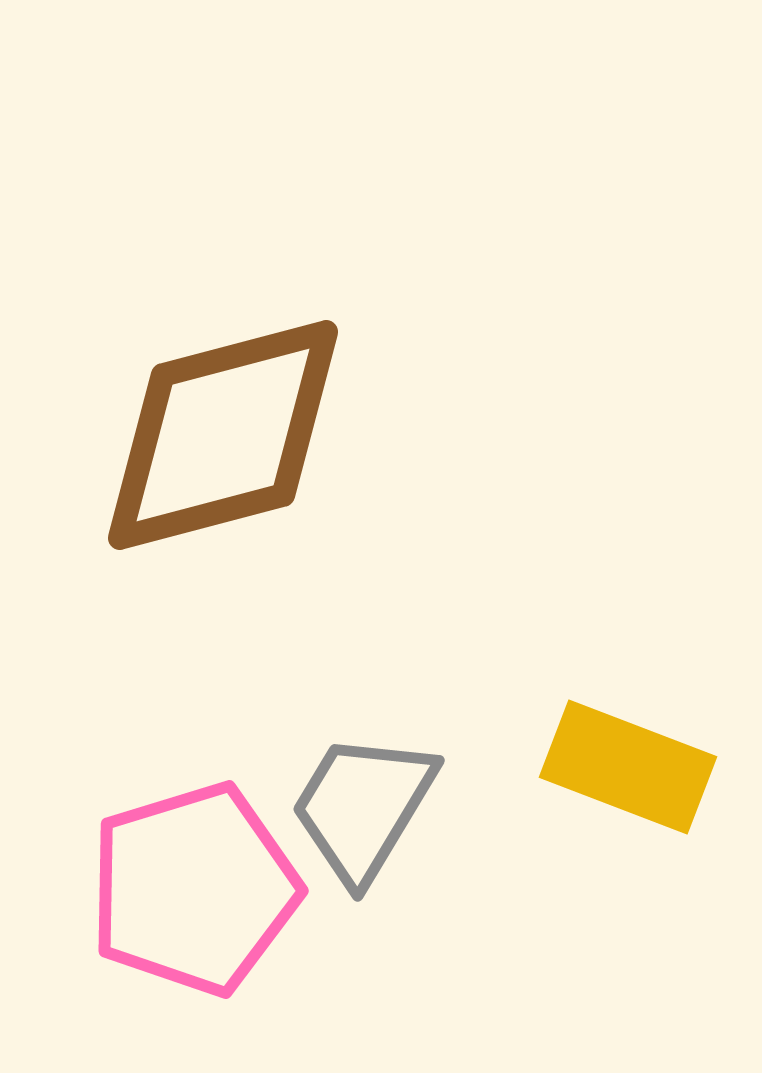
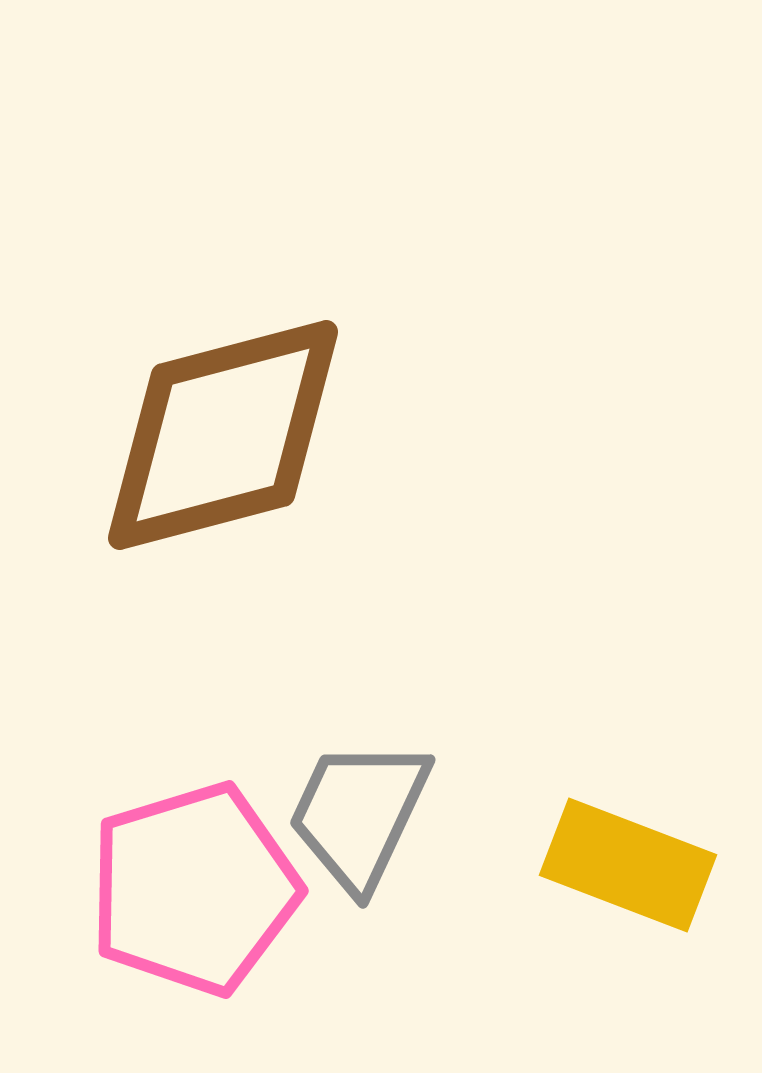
yellow rectangle: moved 98 px down
gray trapezoid: moved 4 px left, 7 px down; rotated 6 degrees counterclockwise
